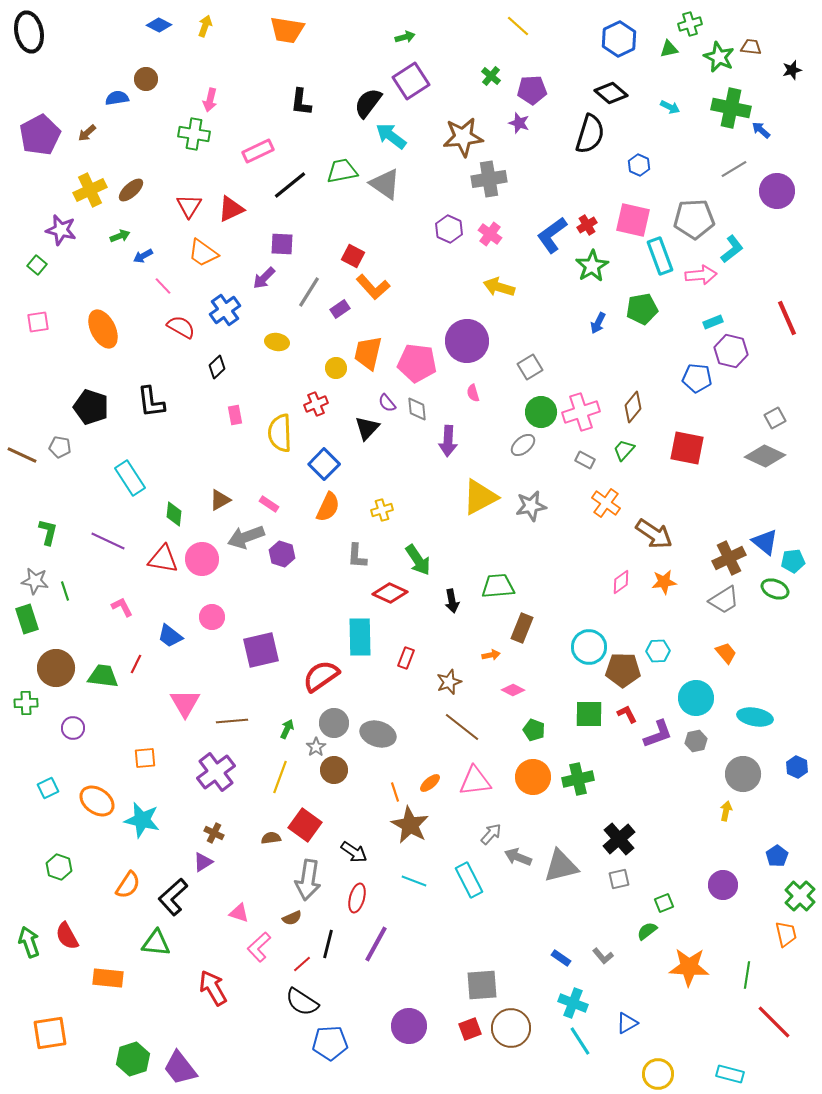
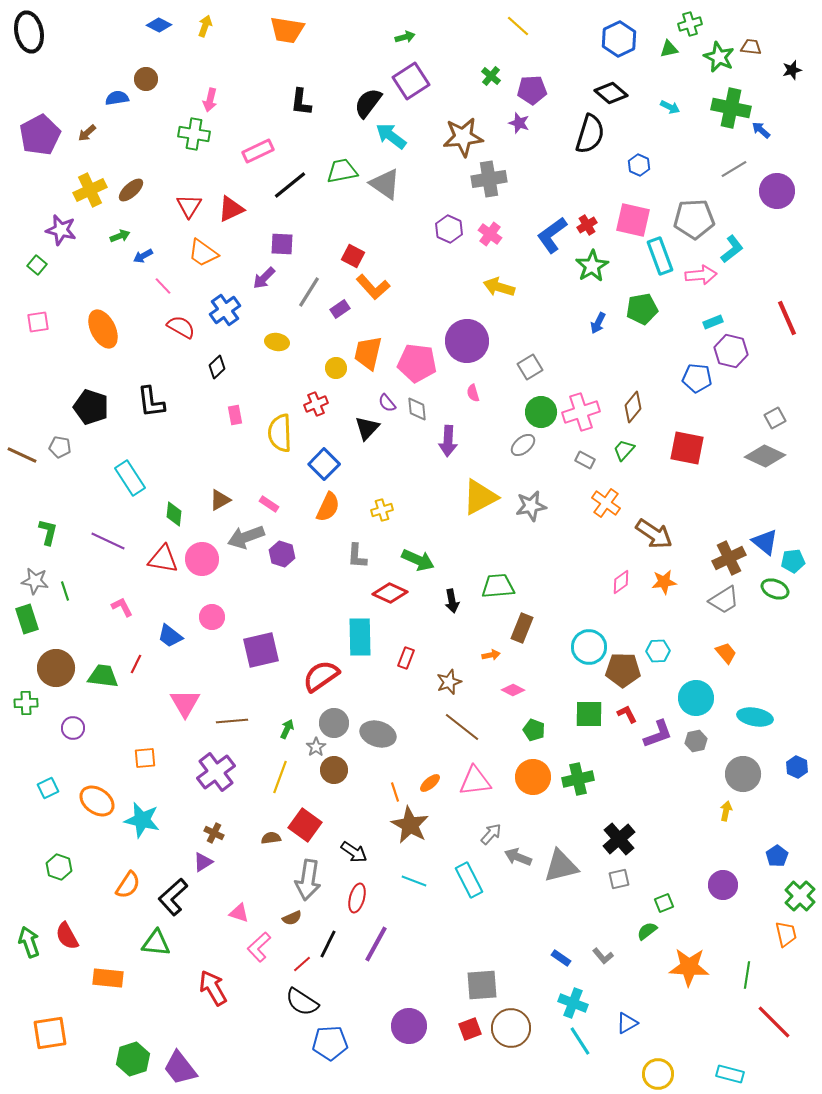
green arrow at (418, 560): rotated 32 degrees counterclockwise
black line at (328, 944): rotated 12 degrees clockwise
